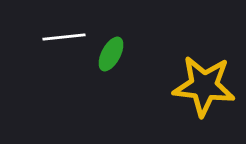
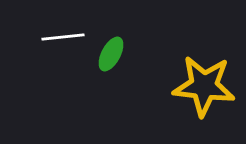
white line: moved 1 px left
